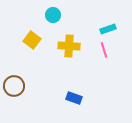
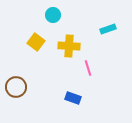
yellow square: moved 4 px right, 2 px down
pink line: moved 16 px left, 18 px down
brown circle: moved 2 px right, 1 px down
blue rectangle: moved 1 px left
